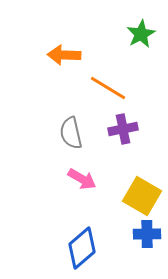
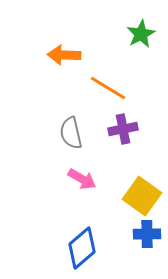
yellow square: rotated 6 degrees clockwise
